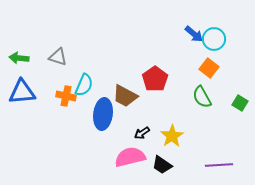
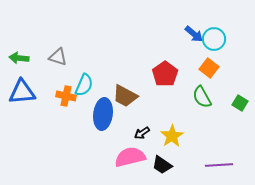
red pentagon: moved 10 px right, 5 px up
